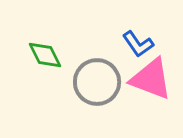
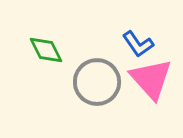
green diamond: moved 1 px right, 5 px up
pink triangle: rotated 27 degrees clockwise
